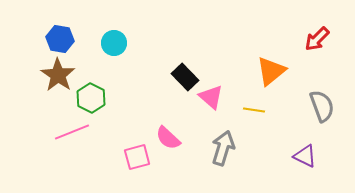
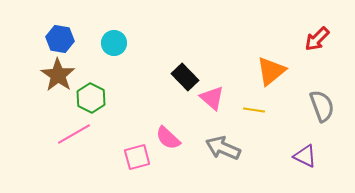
pink triangle: moved 1 px right, 1 px down
pink line: moved 2 px right, 2 px down; rotated 8 degrees counterclockwise
gray arrow: rotated 84 degrees counterclockwise
